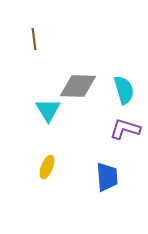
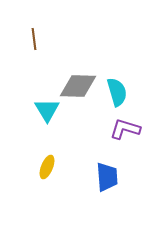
cyan semicircle: moved 7 px left, 2 px down
cyan triangle: moved 1 px left
